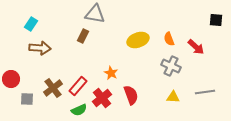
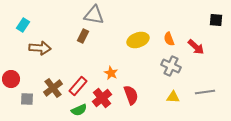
gray triangle: moved 1 px left, 1 px down
cyan rectangle: moved 8 px left, 1 px down
